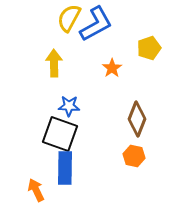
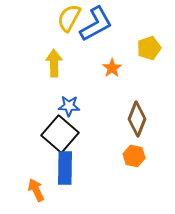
black square: rotated 21 degrees clockwise
